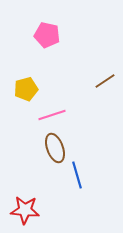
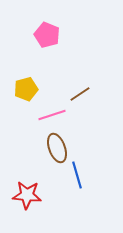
pink pentagon: rotated 10 degrees clockwise
brown line: moved 25 px left, 13 px down
brown ellipse: moved 2 px right
red star: moved 2 px right, 15 px up
